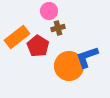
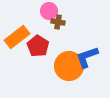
brown cross: moved 6 px up; rotated 24 degrees clockwise
